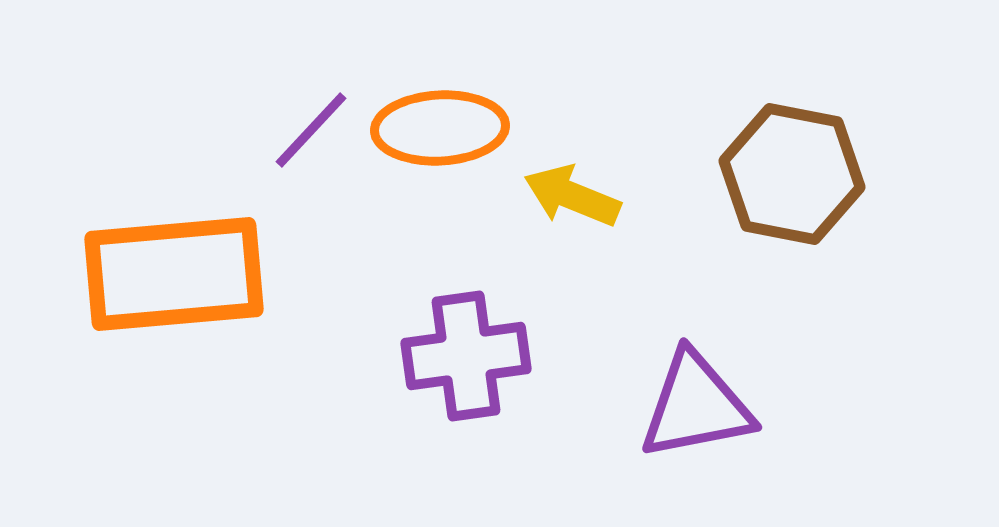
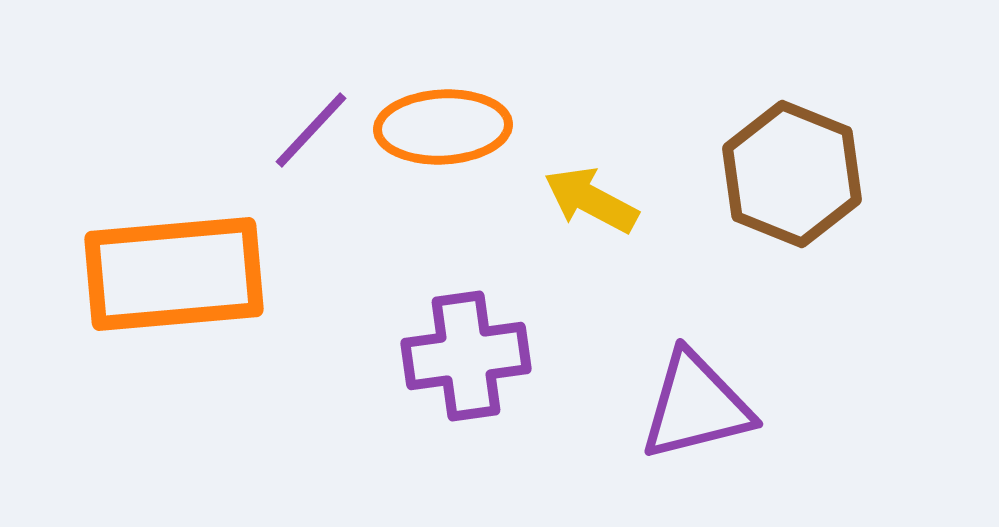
orange ellipse: moved 3 px right, 1 px up
brown hexagon: rotated 11 degrees clockwise
yellow arrow: moved 19 px right, 4 px down; rotated 6 degrees clockwise
purple triangle: rotated 3 degrees counterclockwise
